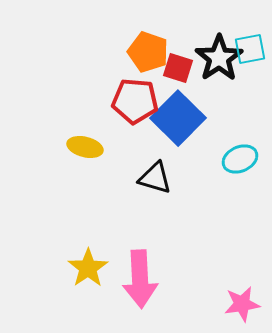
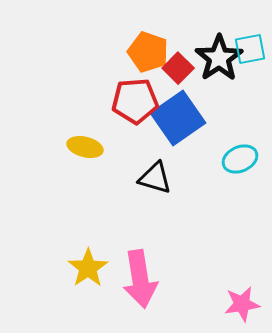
red square: rotated 28 degrees clockwise
red pentagon: rotated 9 degrees counterclockwise
blue square: rotated 10 degrees clockwise
pink arrow: rotated 6 degrees counterclockwise
